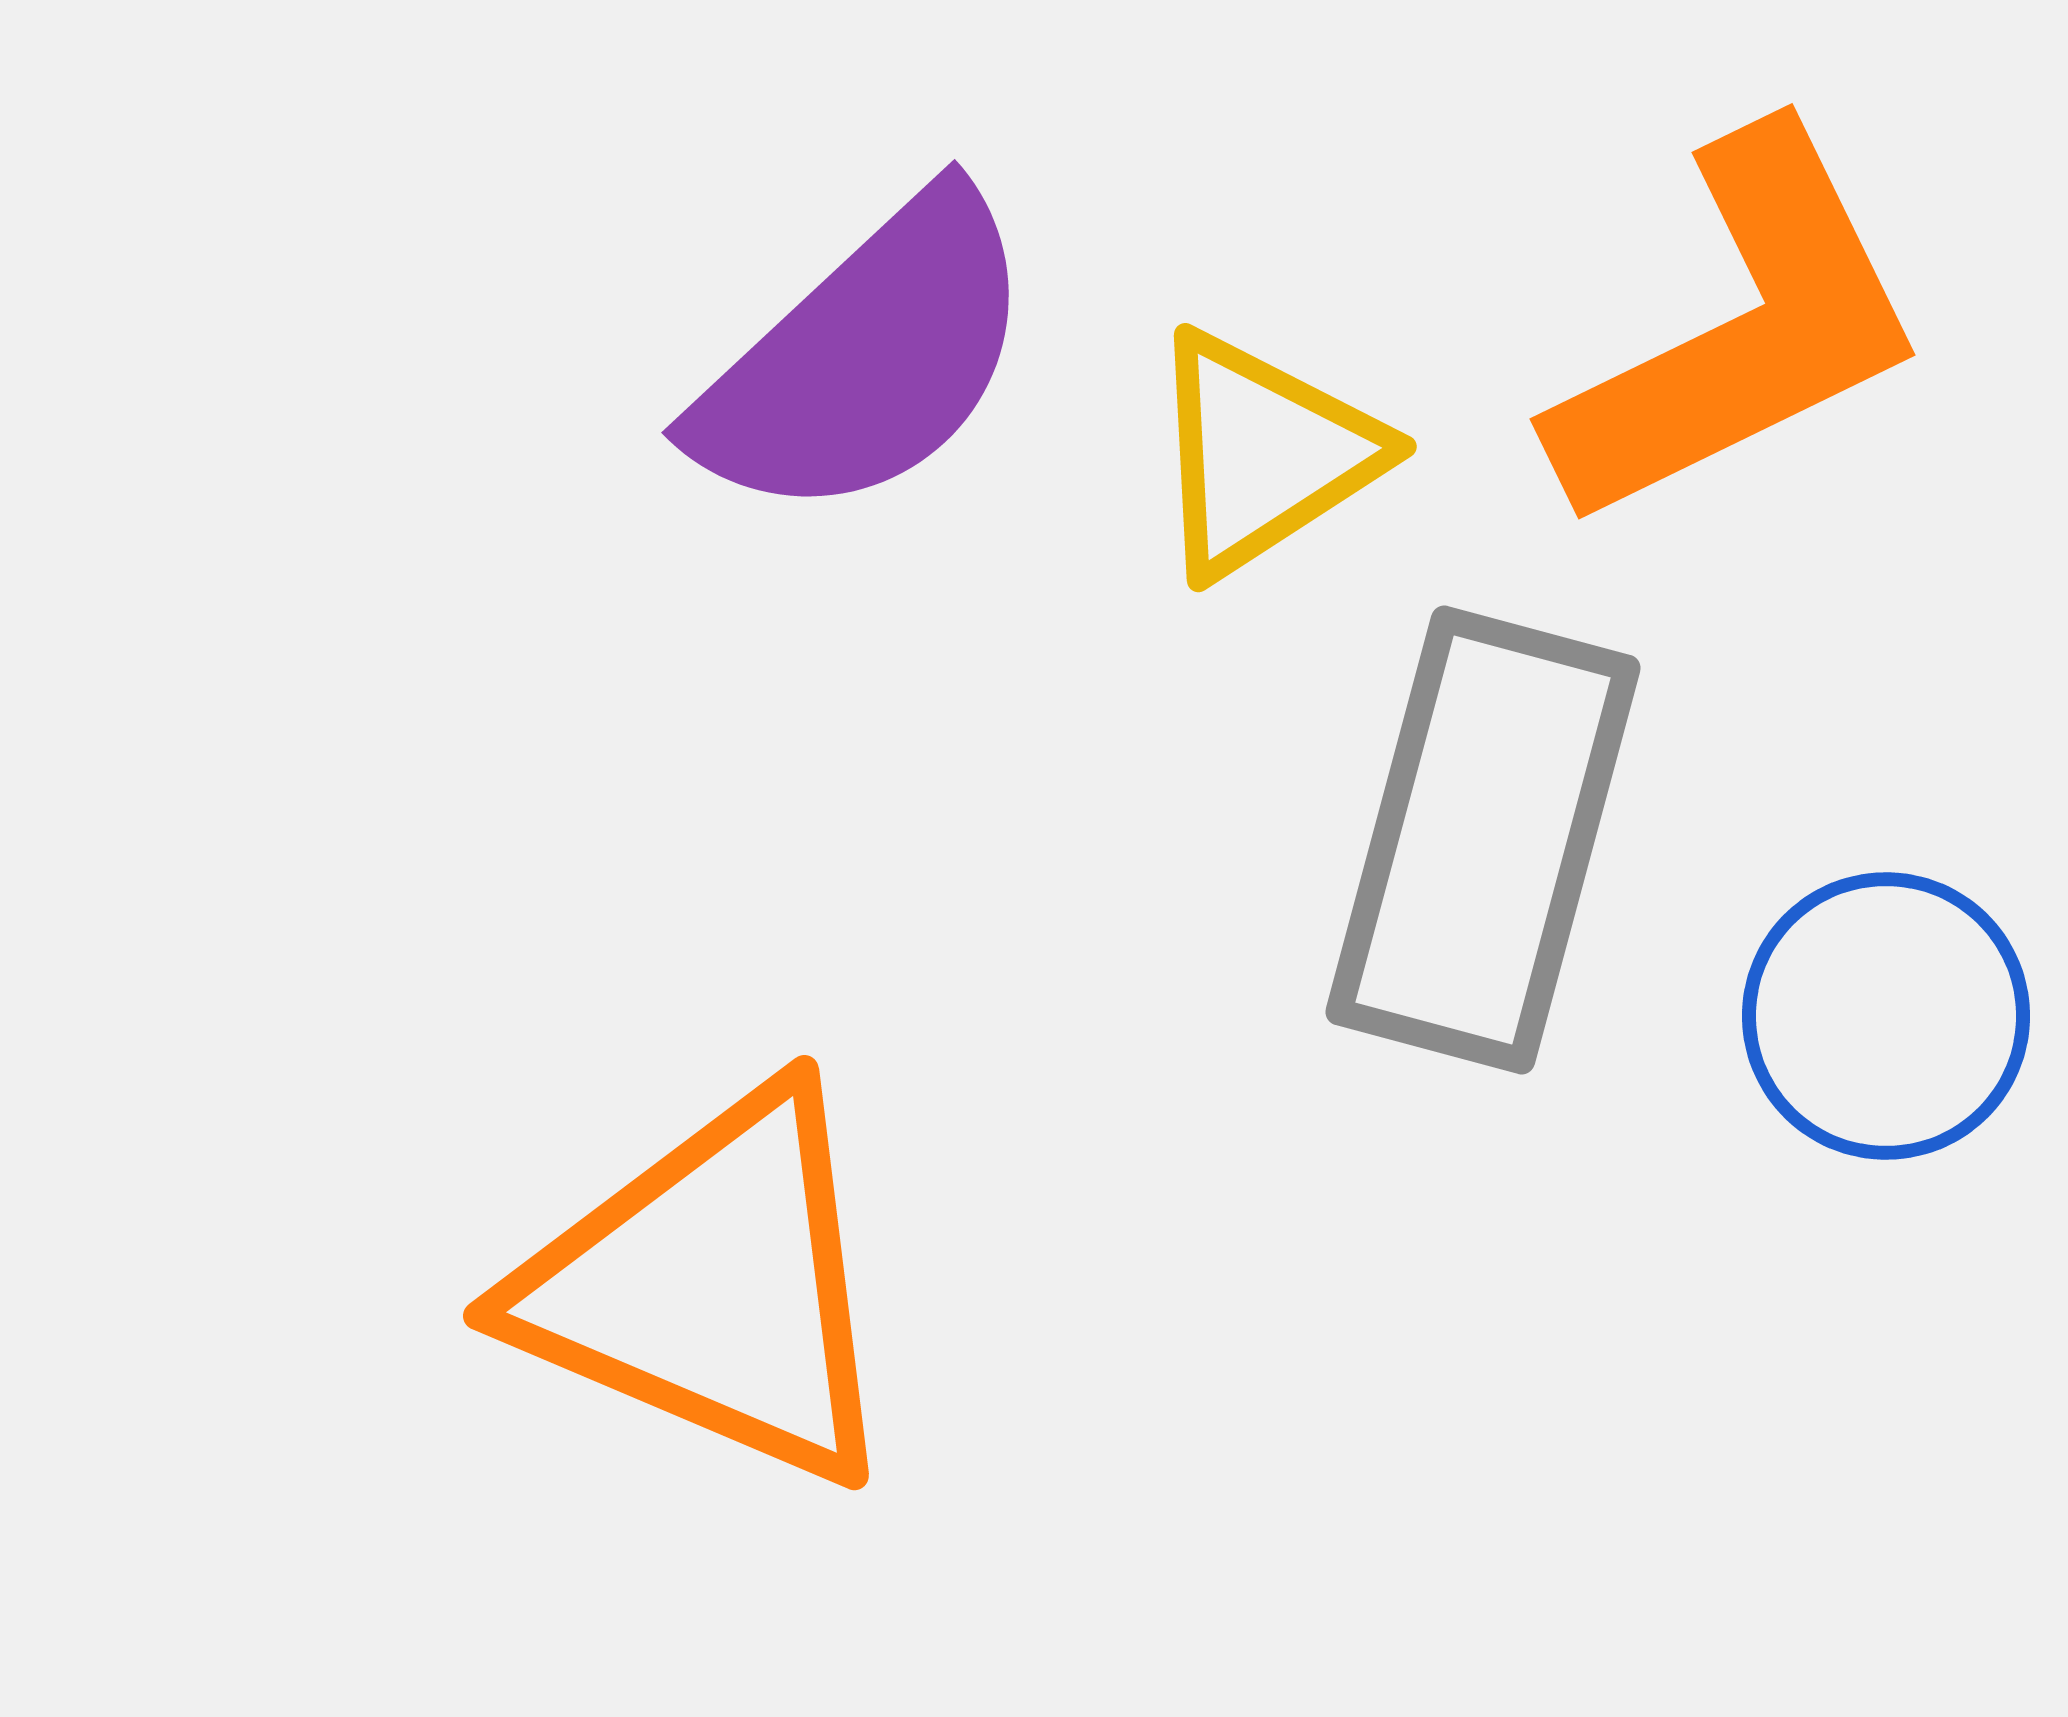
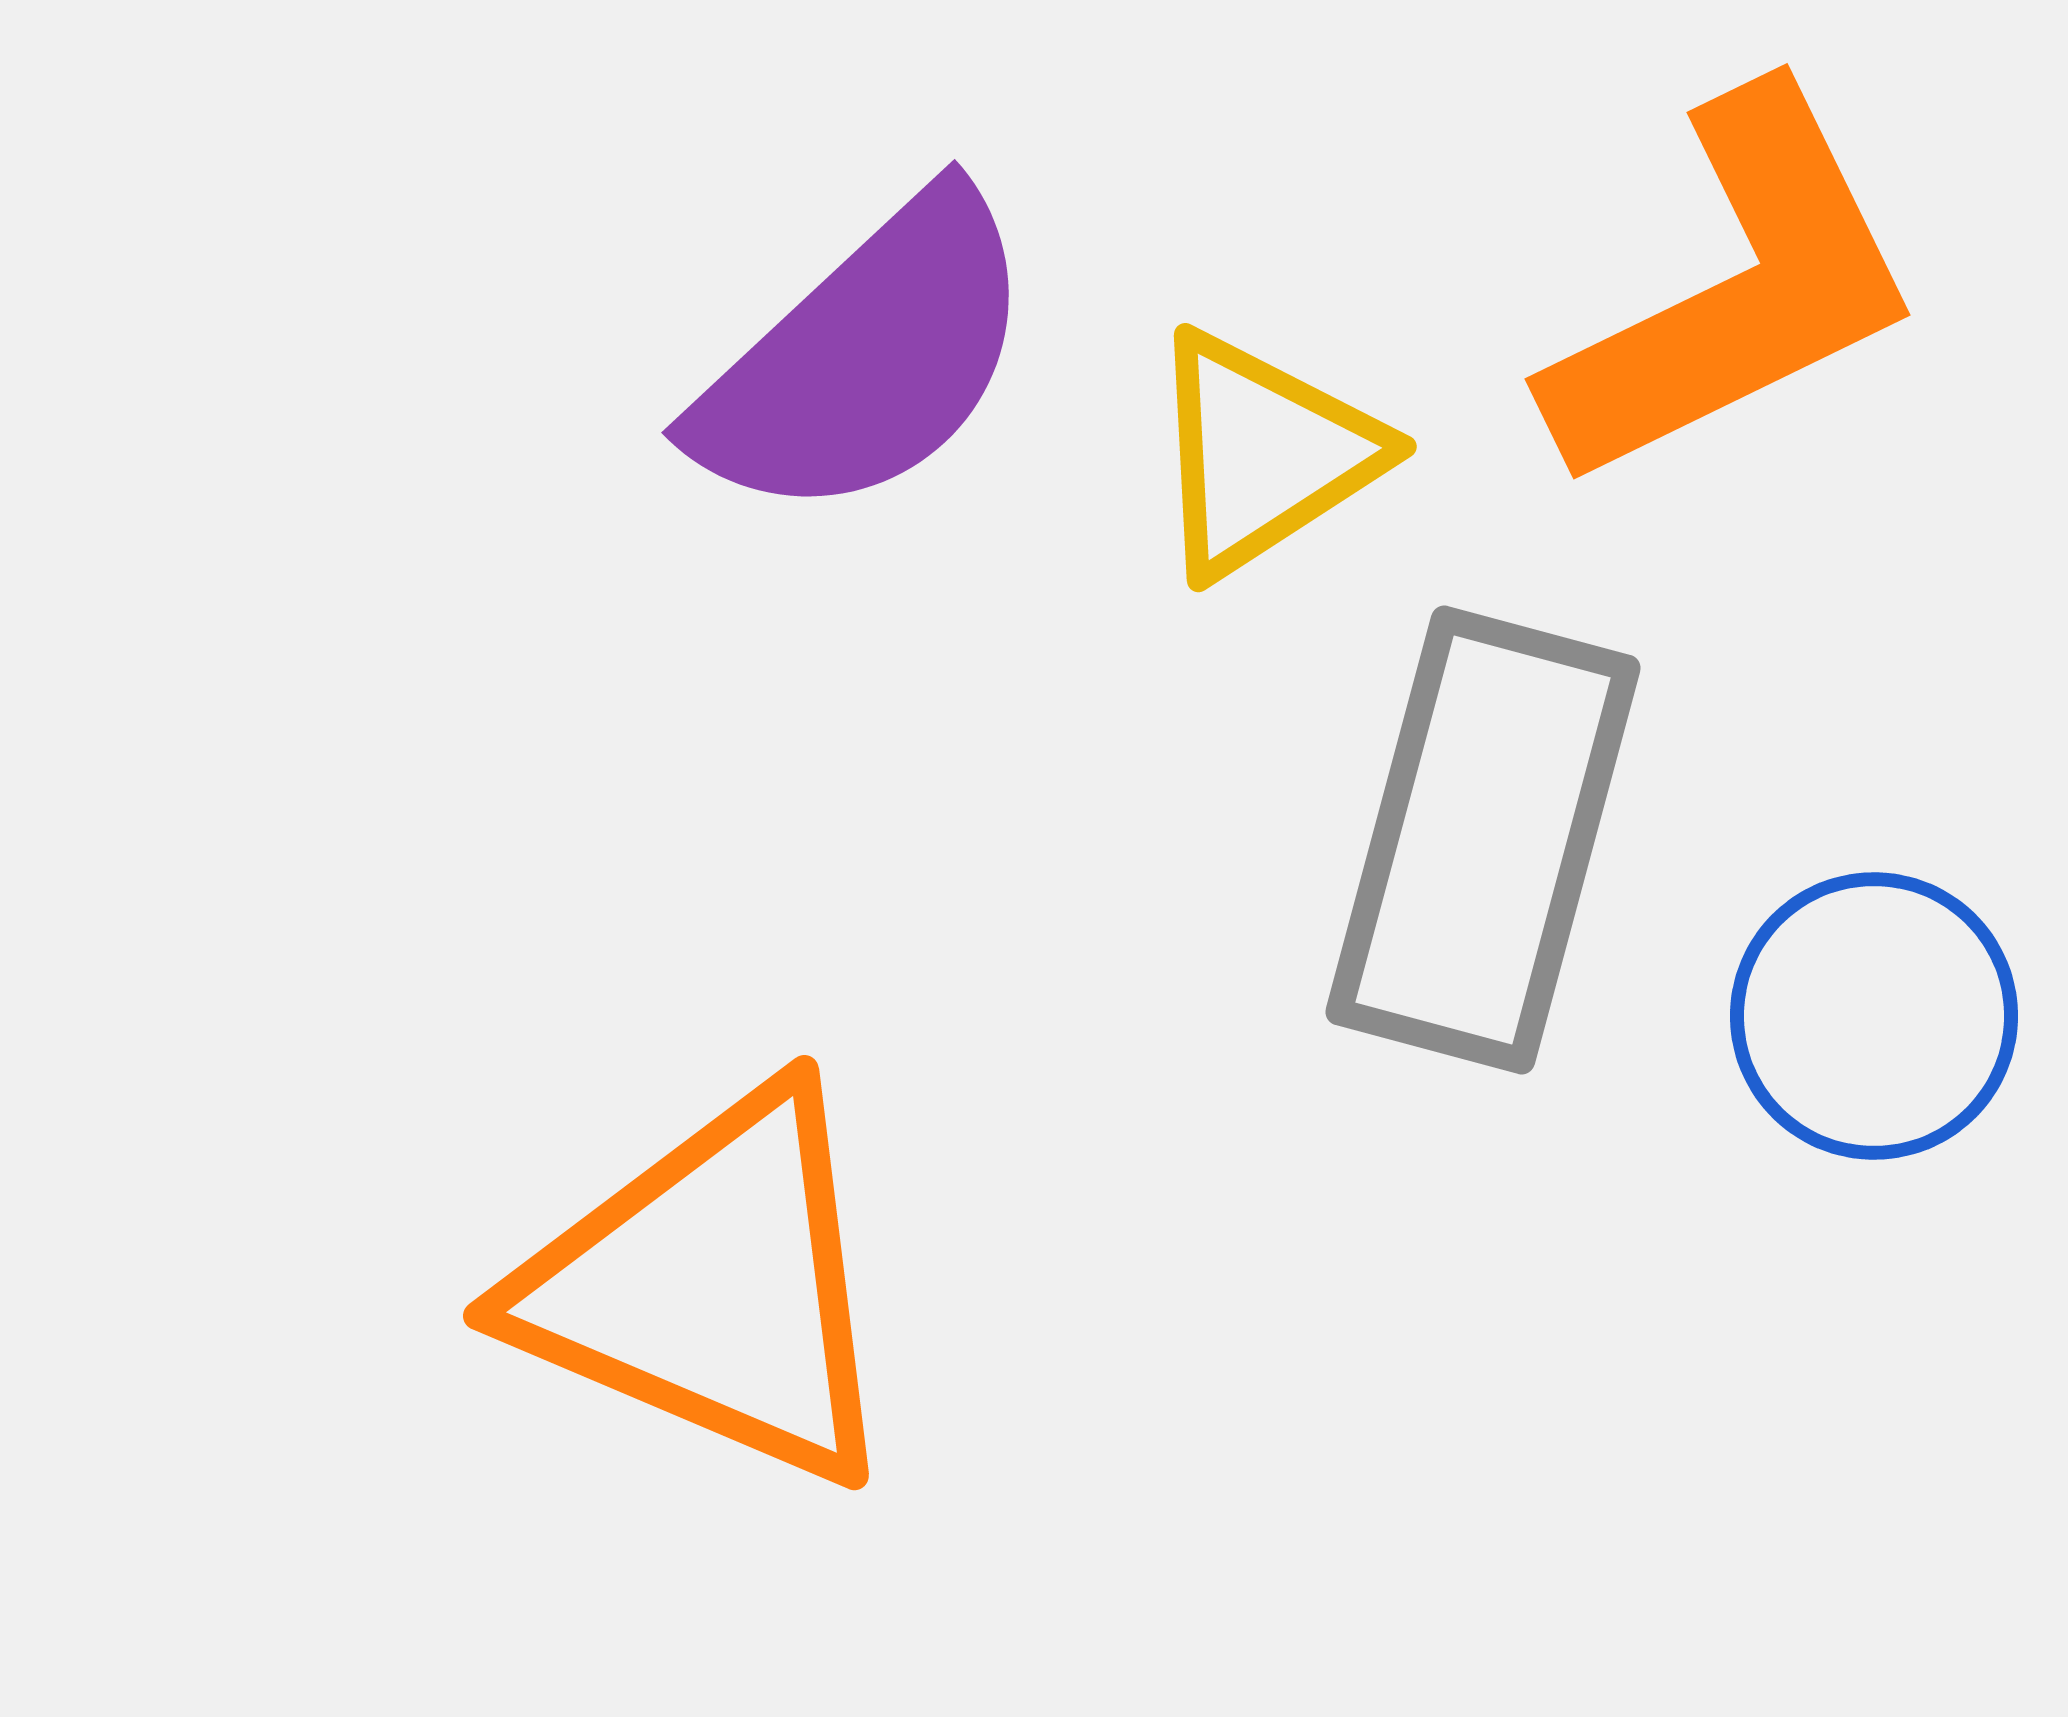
orange L-shape: moved 5 px left, 40 px up
blue circle: moved 12 px left
